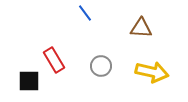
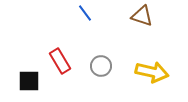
brown triangle: moved 1 px right, 12 px up; rotated 15 degrees clockwise
red rectangle: moved 6 px right, 1 px down
